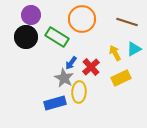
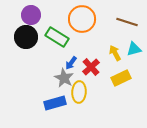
cyan triangle: rotated 14 degrees clockwise
